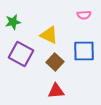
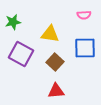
yellow triangle: moved 1 px right, 1 px up; rotated 18 degrees counterclockwise
blue square: moved 1 px right, 3 px up
